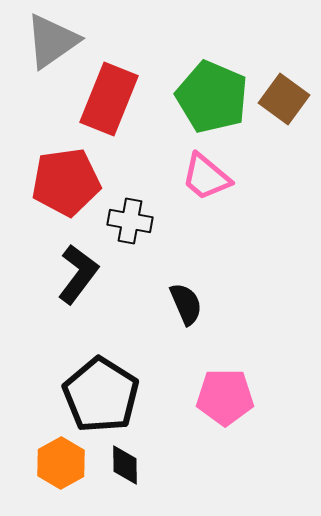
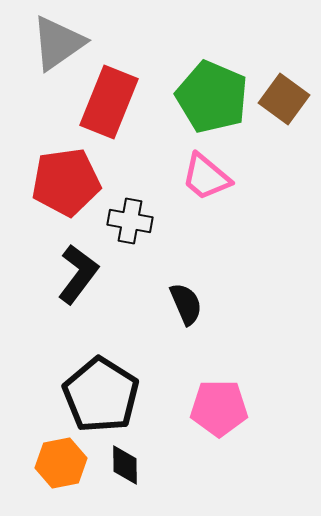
gray triangle: moved 6 px right, 2 px down
red rectangle: moved 3 px down
pink pentagon: moved 6 px left, 11 px down
orange hexagon: rotated 18 degrees clockwise
